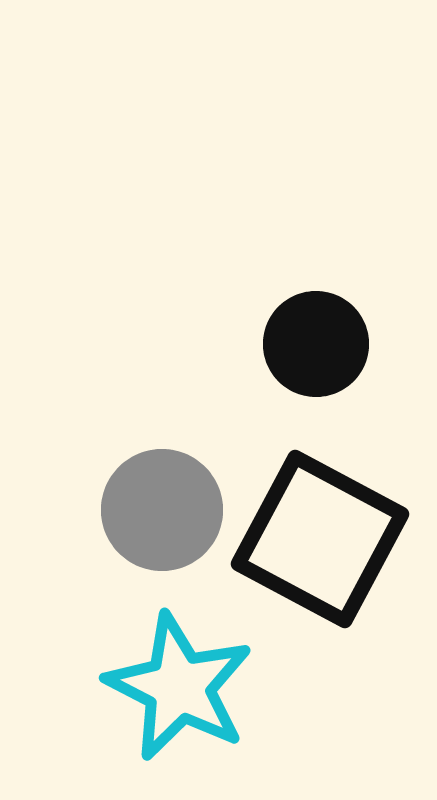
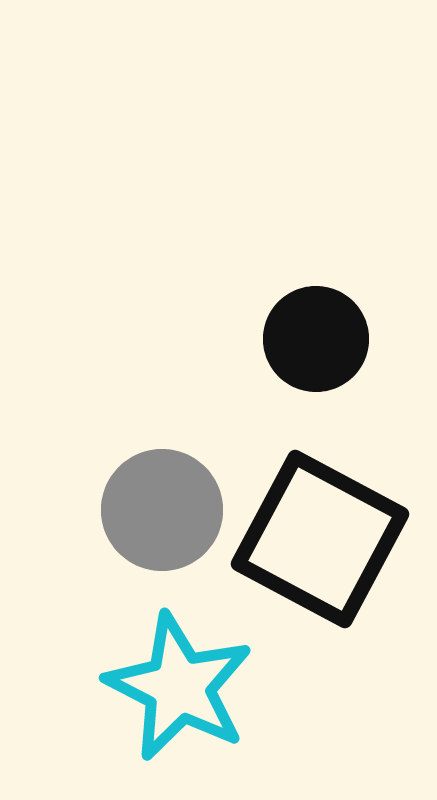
black circle: moved 5 px up
